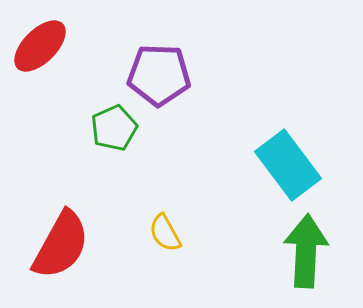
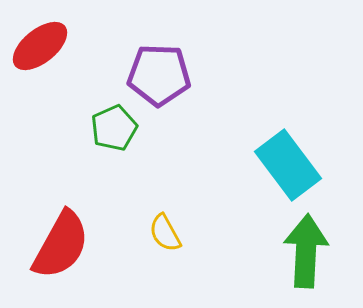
red ellipse: rotated 6 degrees clockwise
